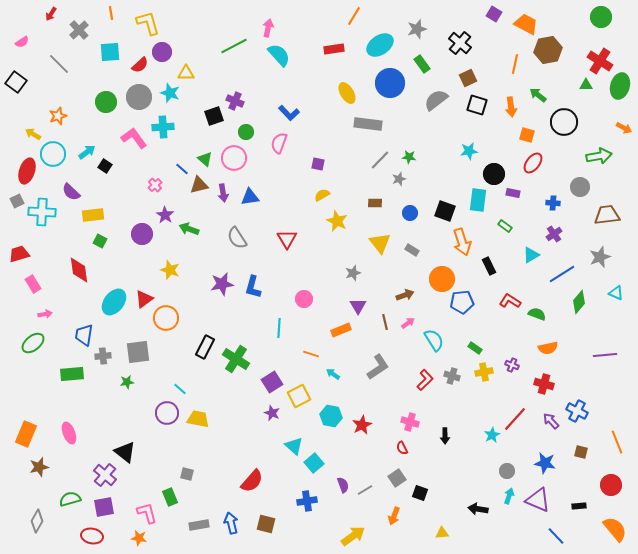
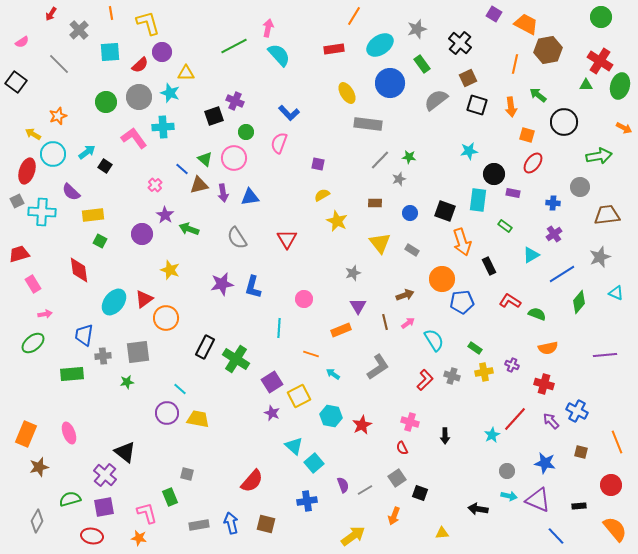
cyan arrow at (509, 496): rotated 84 degrees clockwise
